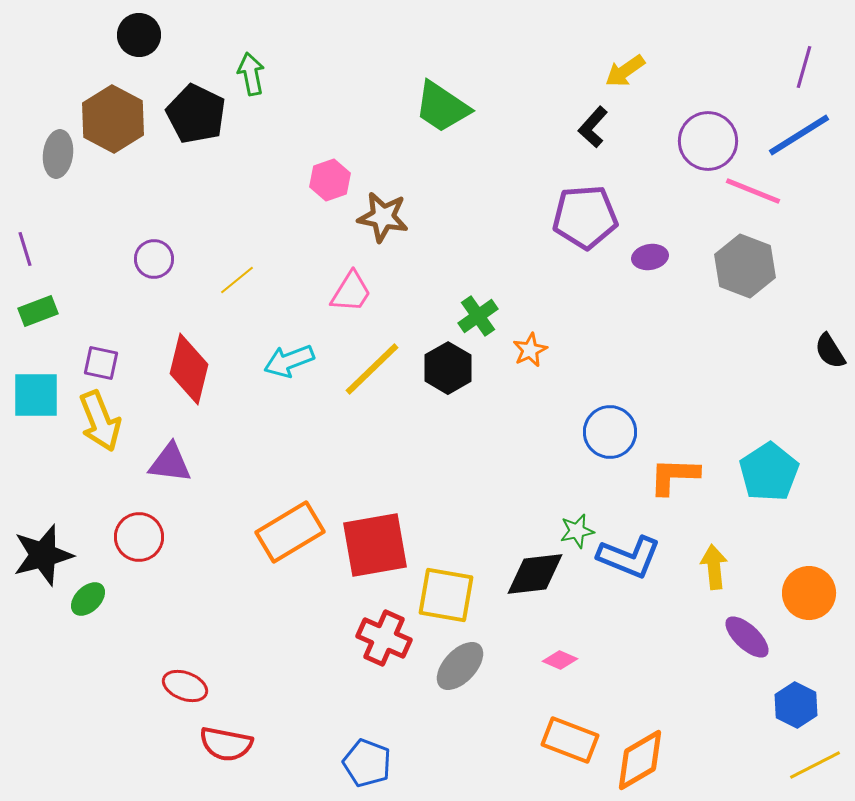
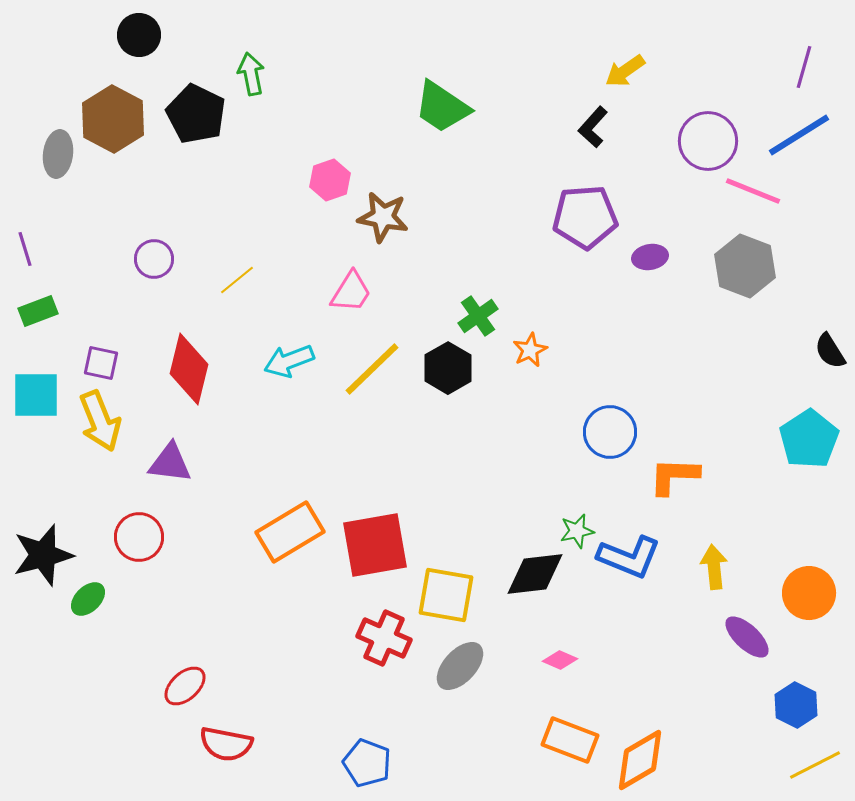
cyan pentagon at (769, 472): moved 40 px right, 33 px up
red ellipse at (185, 686): rotated 63 degrees counterclockwise
